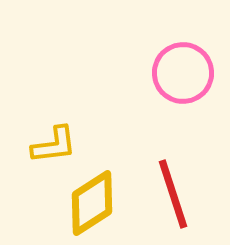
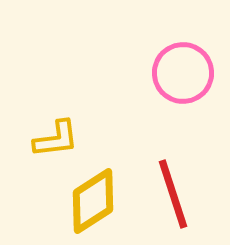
yellow L-shape: moved 2 px right, 6 px up
yellow diamond: moved 1 px right, 2 px up
